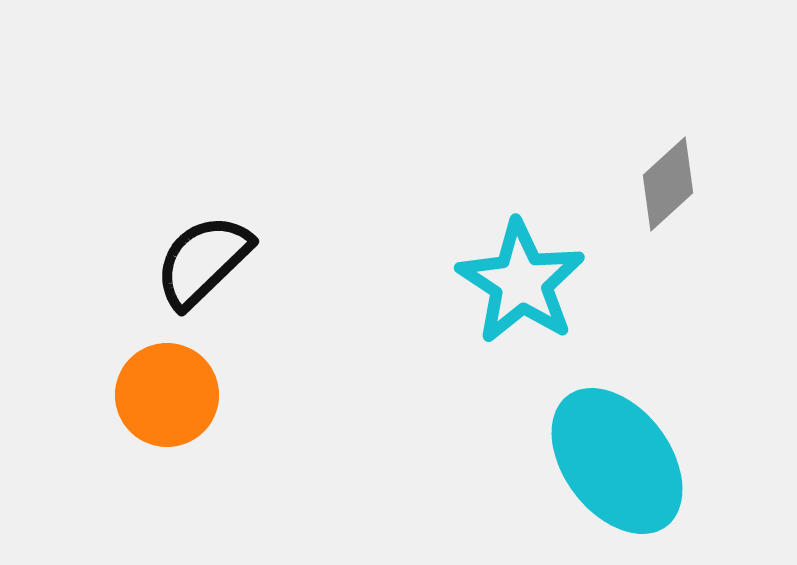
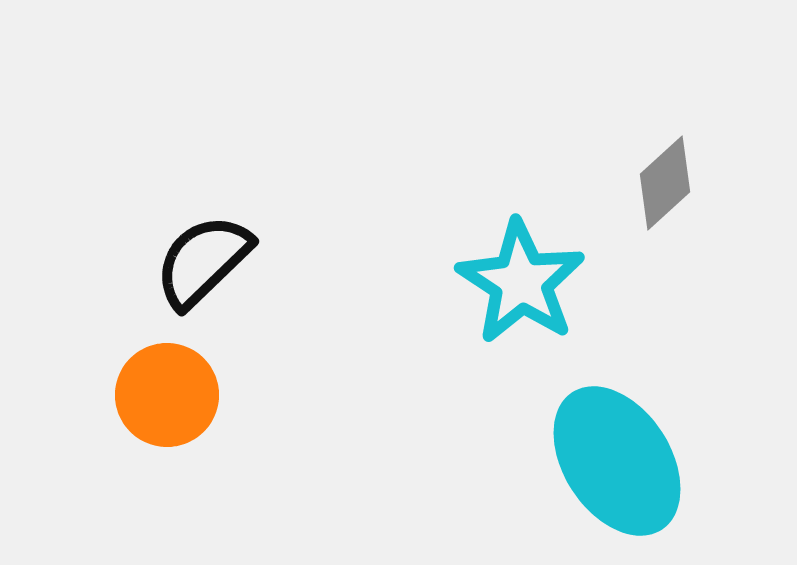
gray diamond: moved 3 px left, 1 px up
cyan ellipse: rotated 4 degrees clockwise
